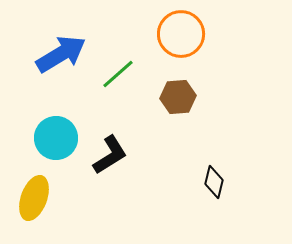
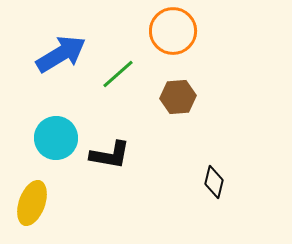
orange circle: moved 8 px left, 3 px up
black L-shape: rotated 42 degrees clockwise
yellow ellipse: moved 2 px left, 5 px down
